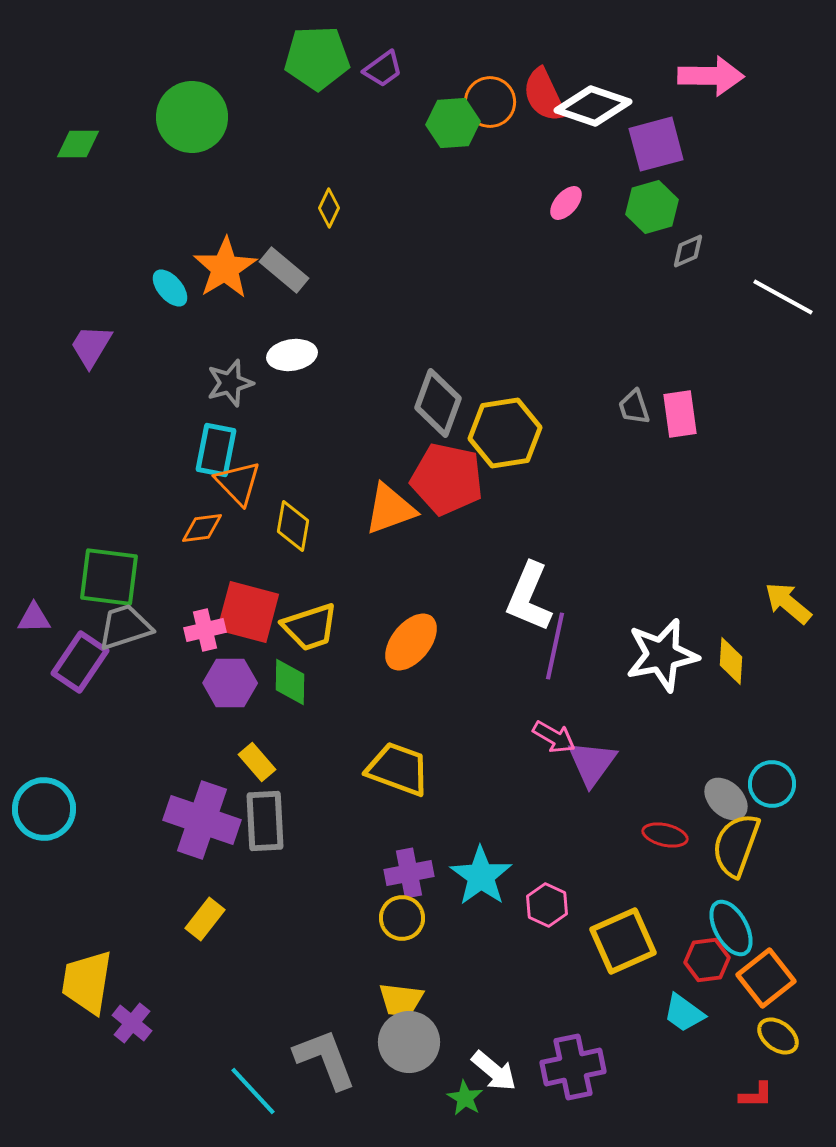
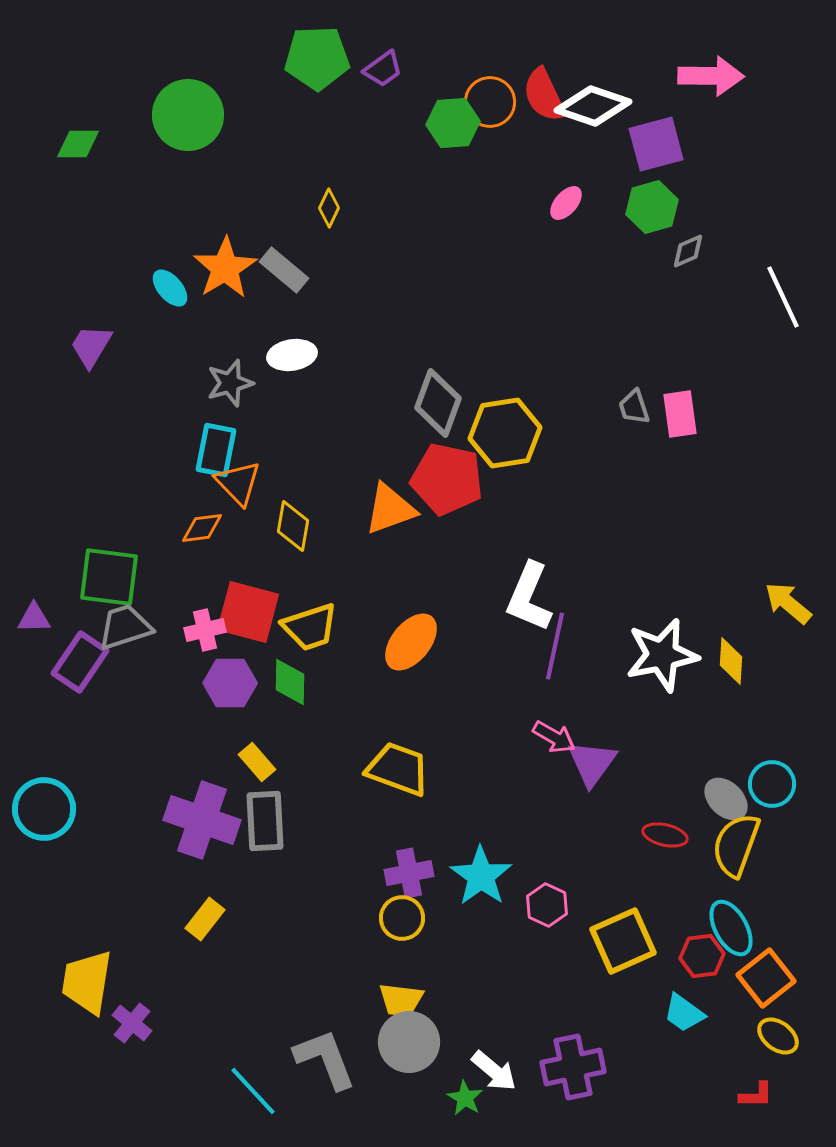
green circle at (192, 117): moved 4 px left, 2 px up
white line at (783, 297): rotated 36 degrees clockwise
red hexagon at (707, 960): moved 5 px left, 4 px up
